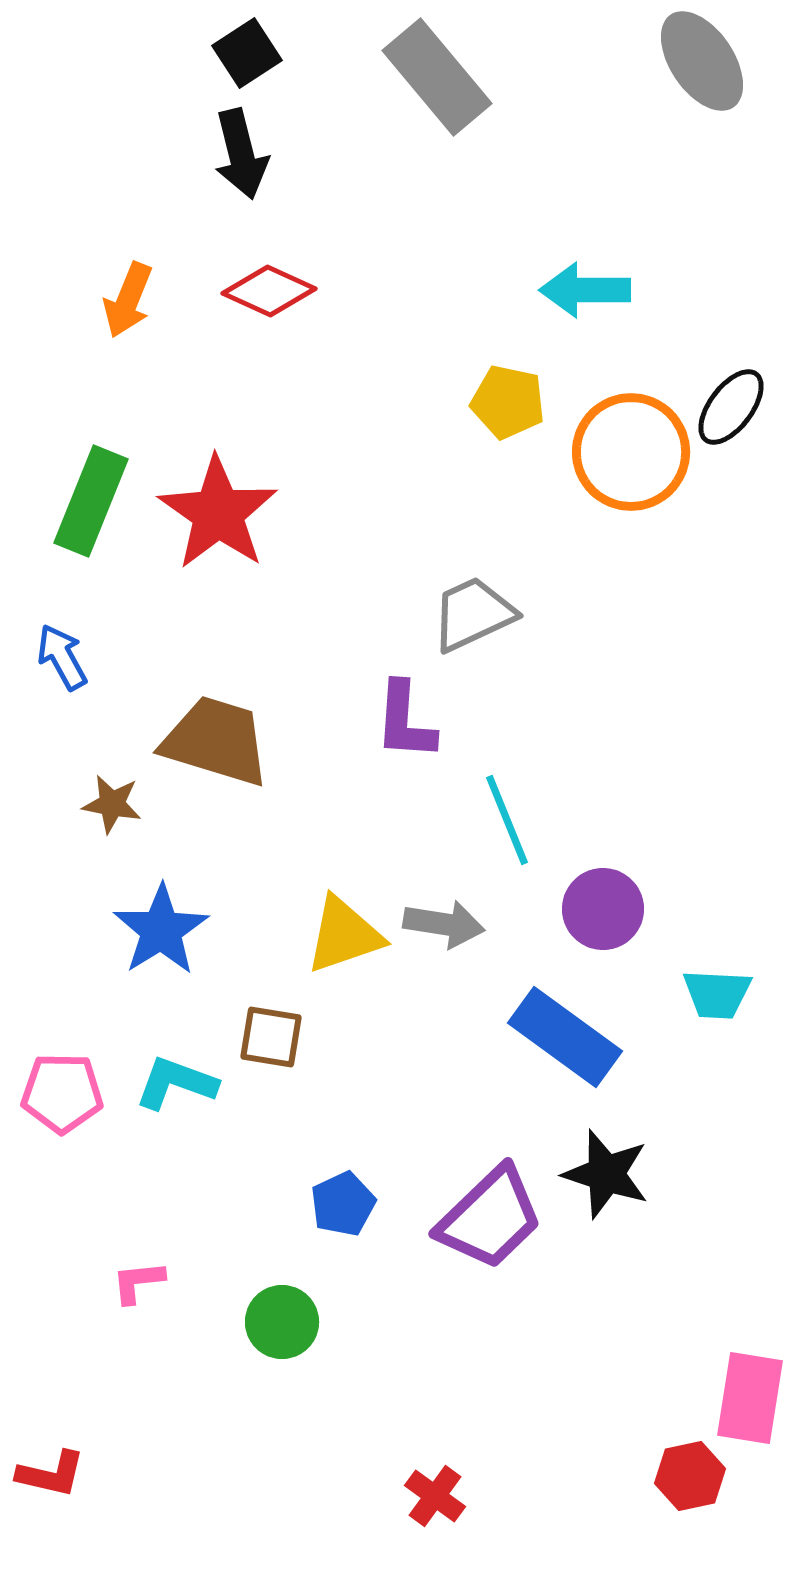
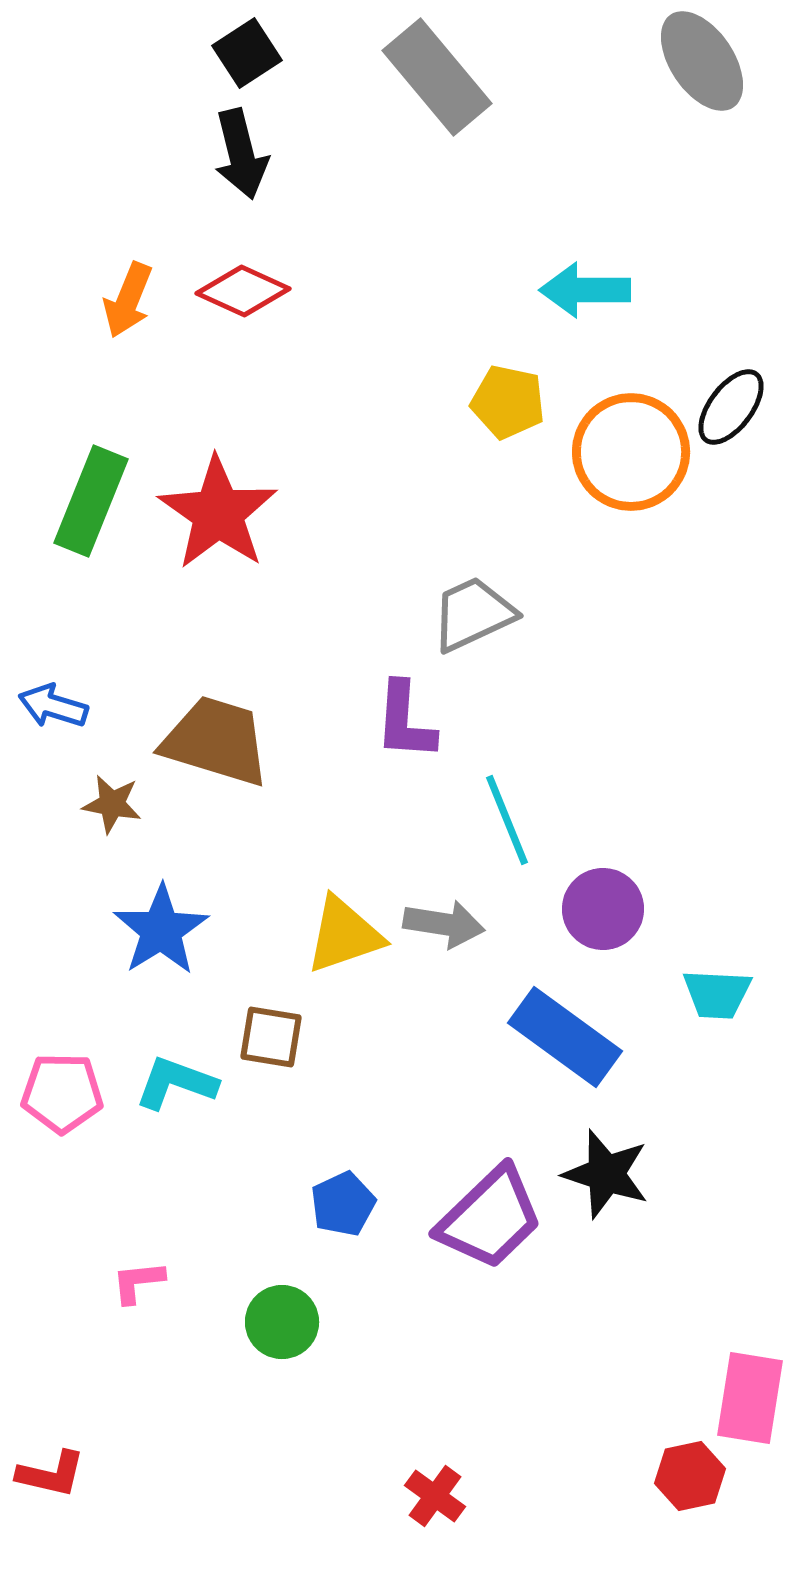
red diamond: moved 26 px left
blue arrow: moved 9 px left, 49 px down; rotated 44 degrees counterclockwise
